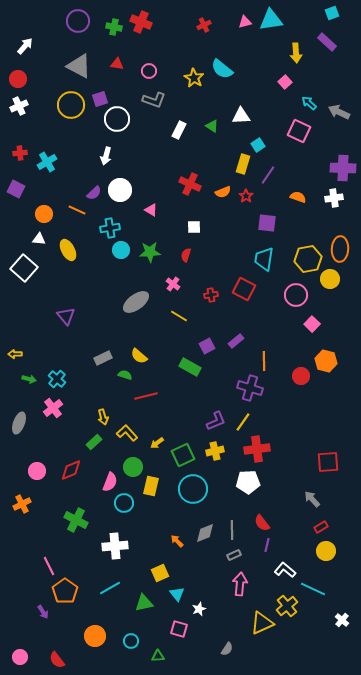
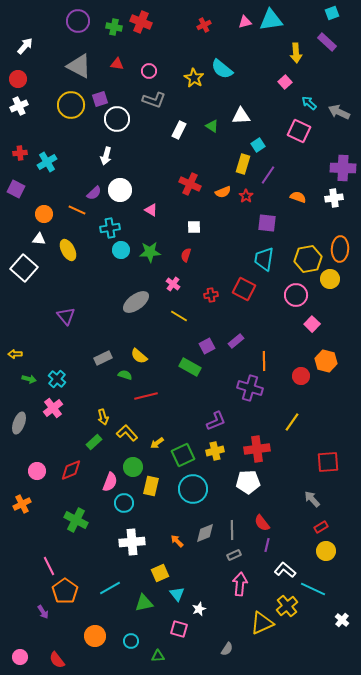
yellow line at (243, 422): moved 49 px right
white cross at (115, 546): moved 17 px right, 4 px up
